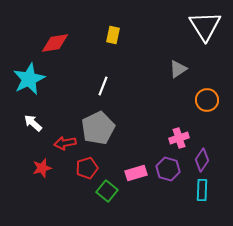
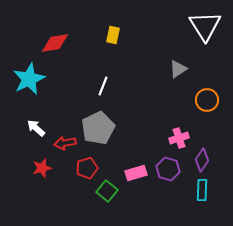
white arrow: moved 3 px right, 5 px down
